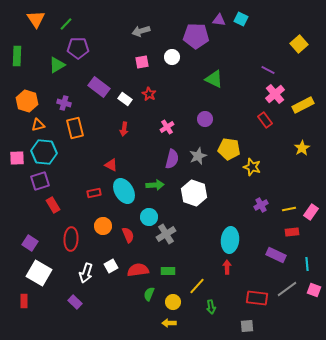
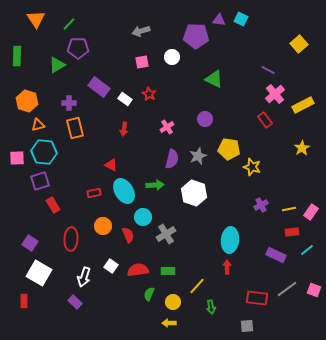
green line at (66, 24): moved 3 px right
purple cross at (64, 103): moved 5 px right; rotated 16 degrees counterclockwise
cyan circle at (149, 217): moved 6 px left
cyan line at (307, 264): moved 14 px up; rotated 56 degrees clockwise
white square at (111, 266): rotated 24 degrees counterclockwise
white arrow at (86, 273): moved 2 px left, 4 px down
